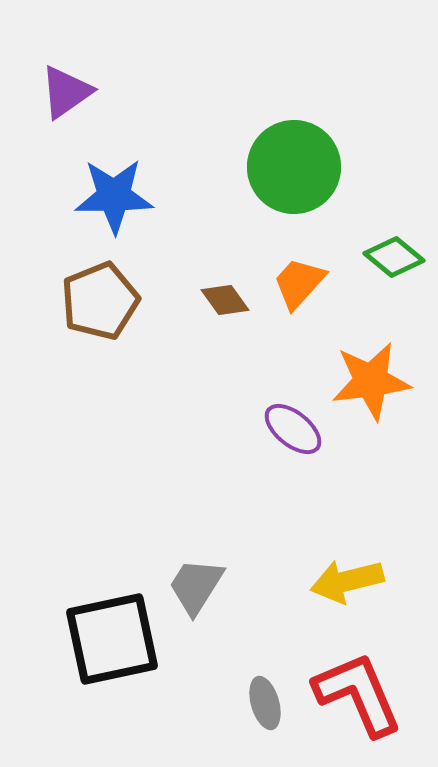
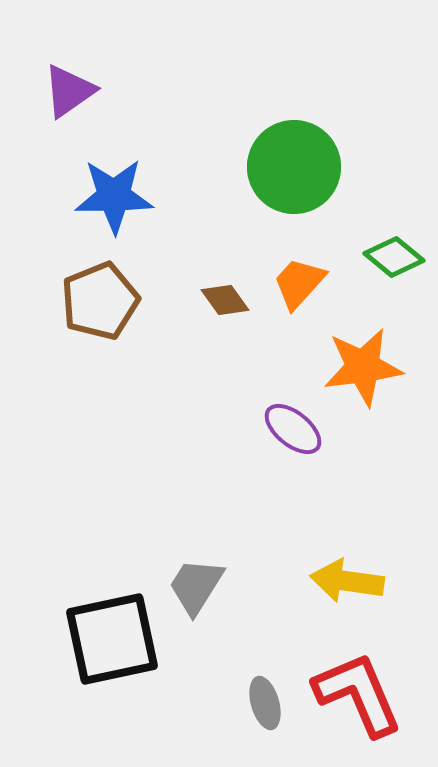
purple triangle: moved 3 px right, 1 px up
orange star: moved 8 px left, 14 px up
yellow arrow: rotated 22 degrees clockwise
